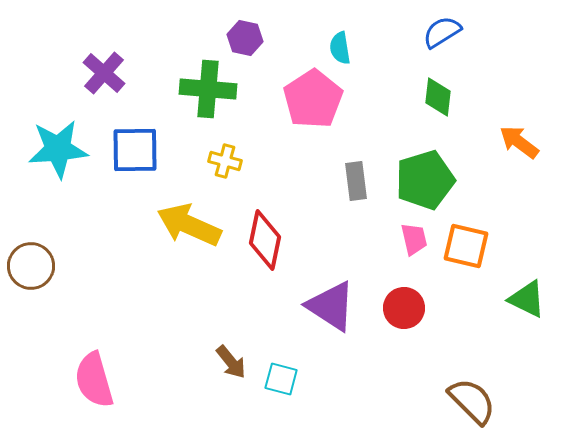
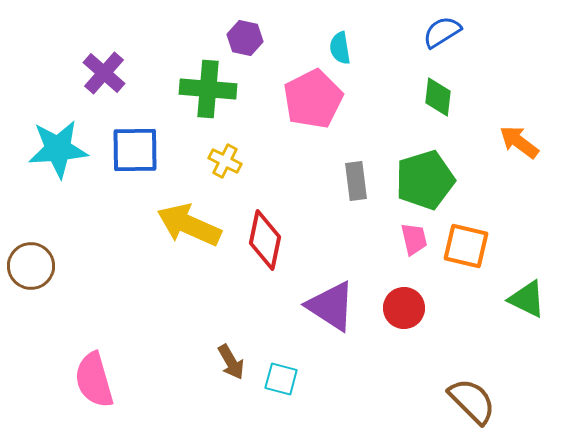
pink pentagon: rotated 6 degrees clockwise
yellow cross: rotated 12 degrees clockwise
brown arrow: rotated 9 degrees clockwise
